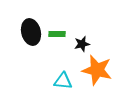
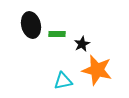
black ellipse: moved 7 px up
black star: rotated 14 degrees counterclockwise
cyan triangle: rotated 18 degrees counterclockwise
